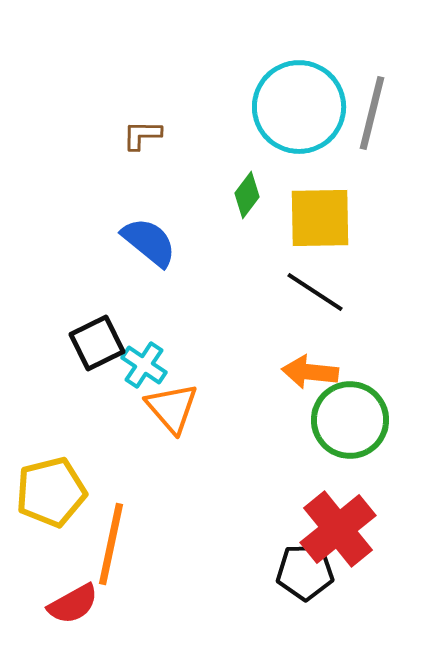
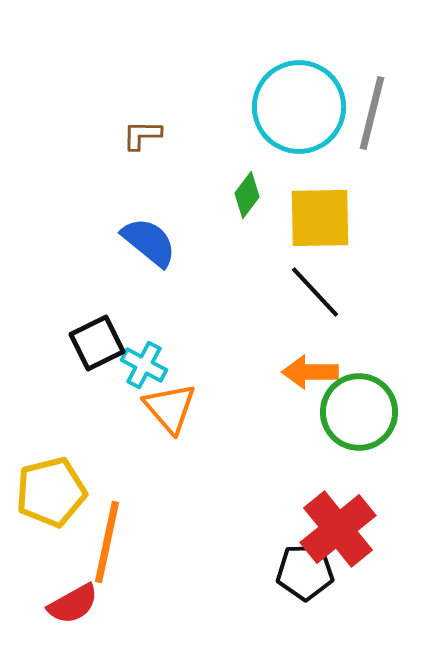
black line: rotated 14 degrees clockwise
cyan cross: rotated 6 degrees counterclockwise
orange arrow: rotated 6 degrees counterclockwise
orange triangle: moved 2 px left
green circle: moved 9 px right, 8 px up
orange line: moved 4 px left, 2 px up
